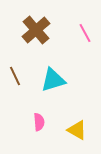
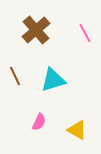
pink semicircle: rotated 30 degrees clockwise
